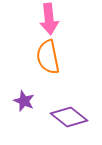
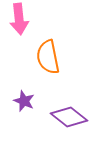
pink arrow: moved 30 px left
